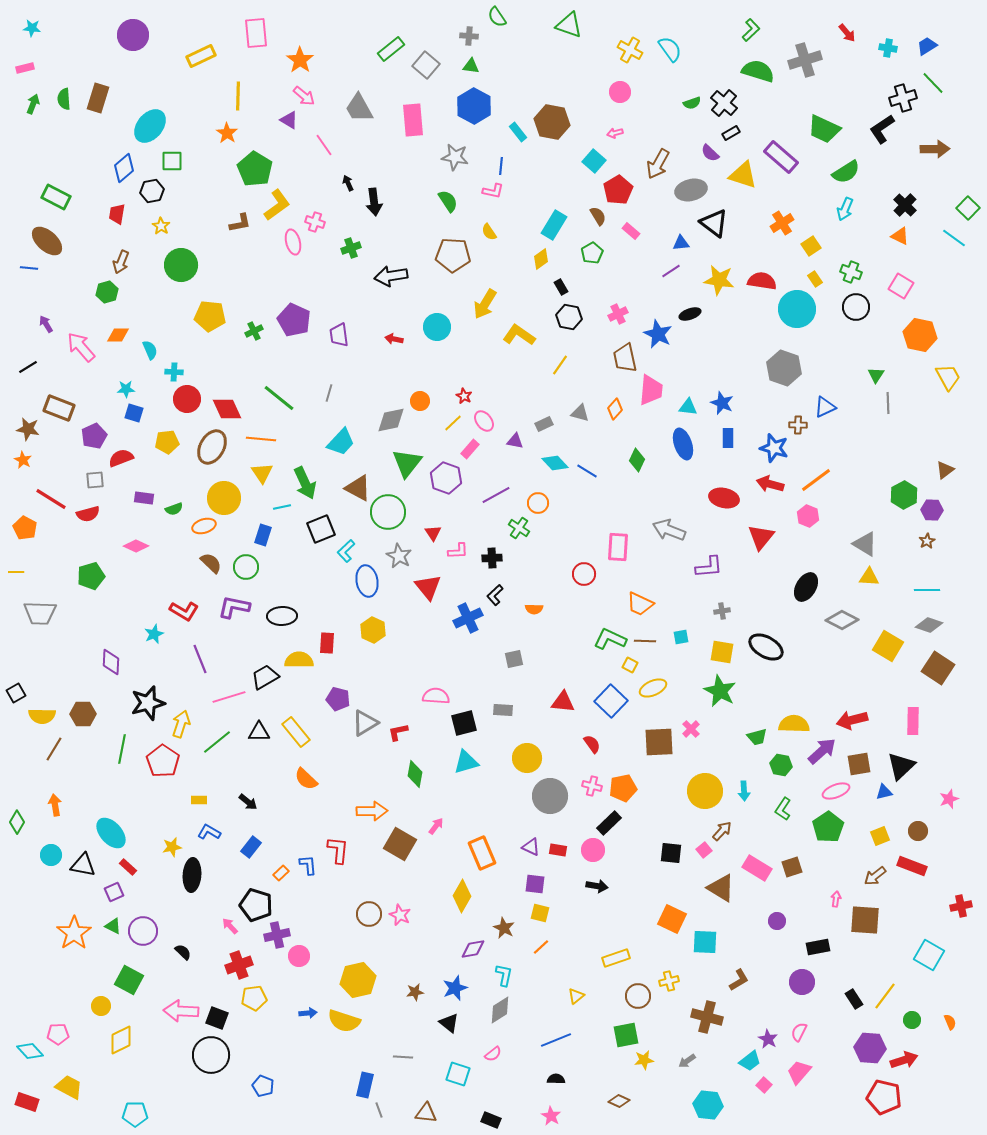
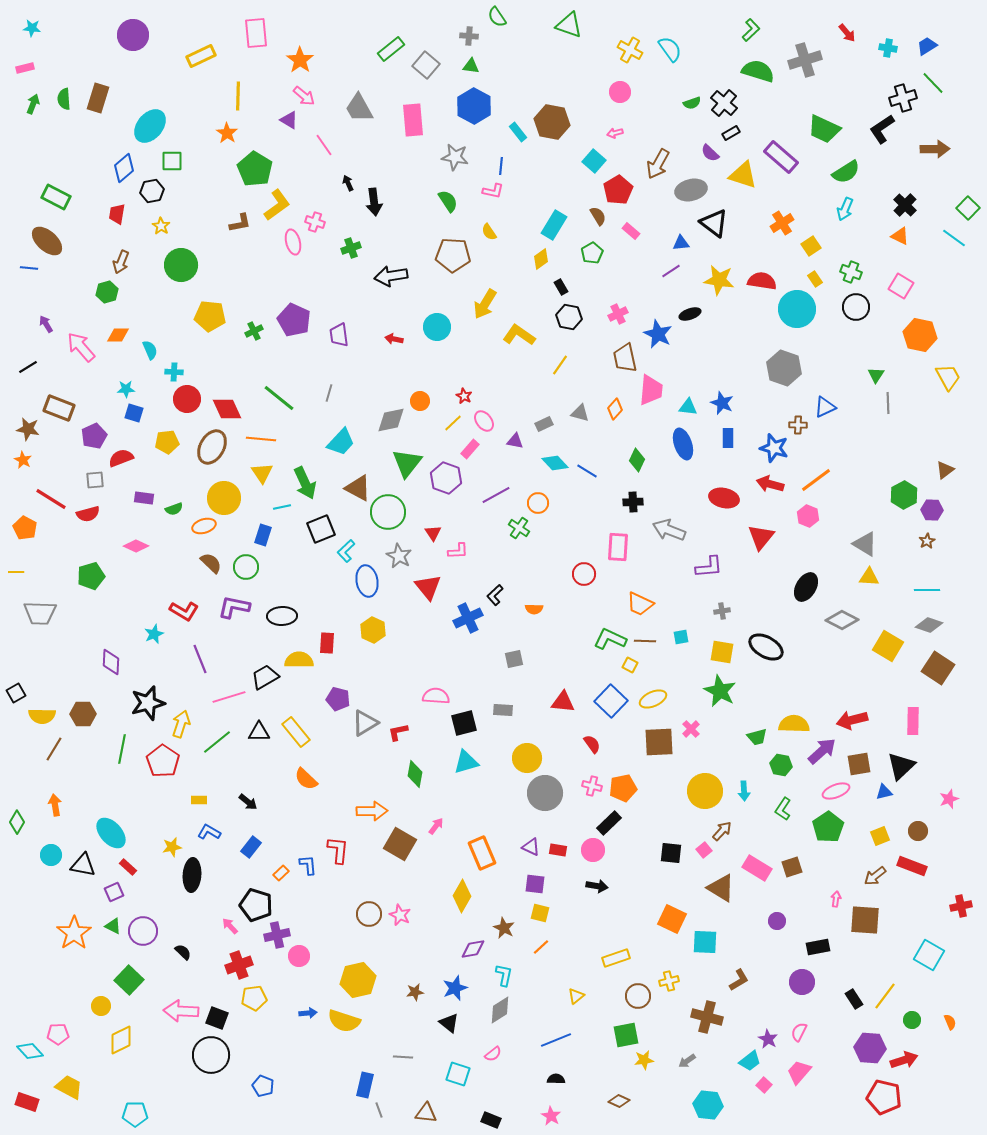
black cross at (492, 558): moved 141 px right, 56 px up
yellow ellipse at (653, 688): moved 11 px down
gray circle at (550, 796): moved 5 px left, 3 px up
green square at (129, 980): rotated 16 degrees clockwise
